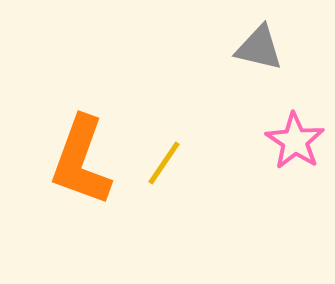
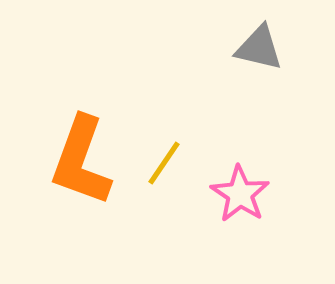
pink star: moved 55 px left, 53 px down
